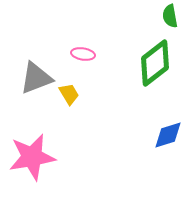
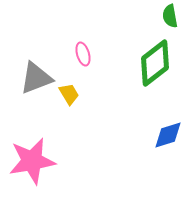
pink ellipse: rotated 65 degrees clockwise
pink star: moved 4 px down
